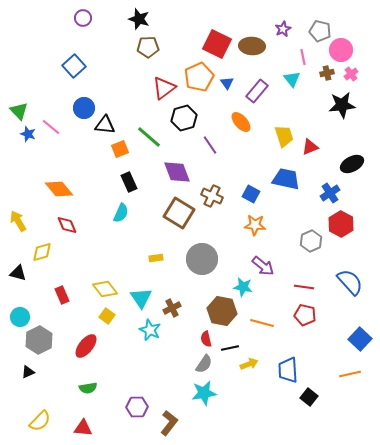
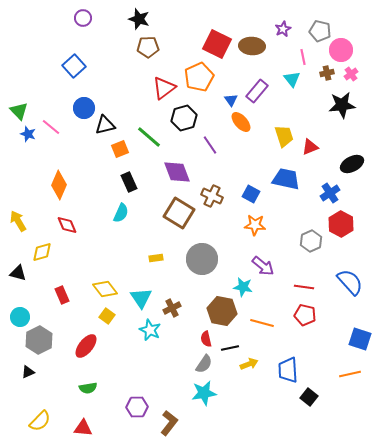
blue triangle at (227, 83): moved 4 px right, 17 px down
black triangle at (105, 125): rotated 20 degrees counterclockwise
orange diamond at (59, 189): moved 4 px up; rotated 64 degrees clockwise
blue square at (360, 339): rotated 25 degrees counterclockwise
